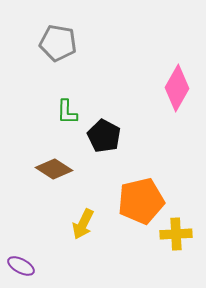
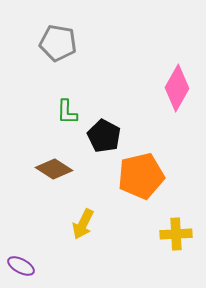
orange pentagon: moved 25 px up
